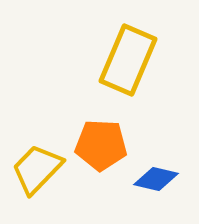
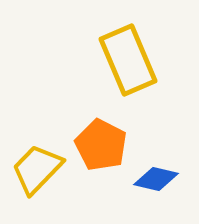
yellow rectangle: rotated 46 degrees counterclockwise
orange pentagon: rotated 24 degrees clockwise
